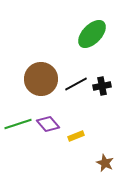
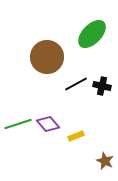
brown circle: moved 6 px right, 22 px up
black cross: rotated 24 degrees clockwise
brown star: moved 2 px up
